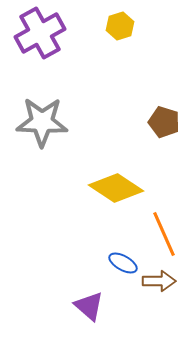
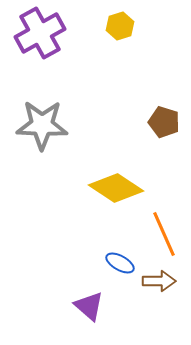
gray star: moved 3 px down
blue ellipse: moved 3 px left
